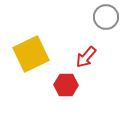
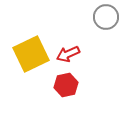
red arrow: moved 18 px left, 3 px up; rotated 25 degrees clockwise
red hexagon: rotated 15 degrees counterclockwise
